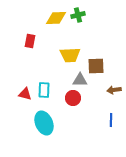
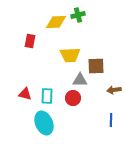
yellow diamond: moved 4 px down
cyan rectangle: moved 3 px right, 6 px down
